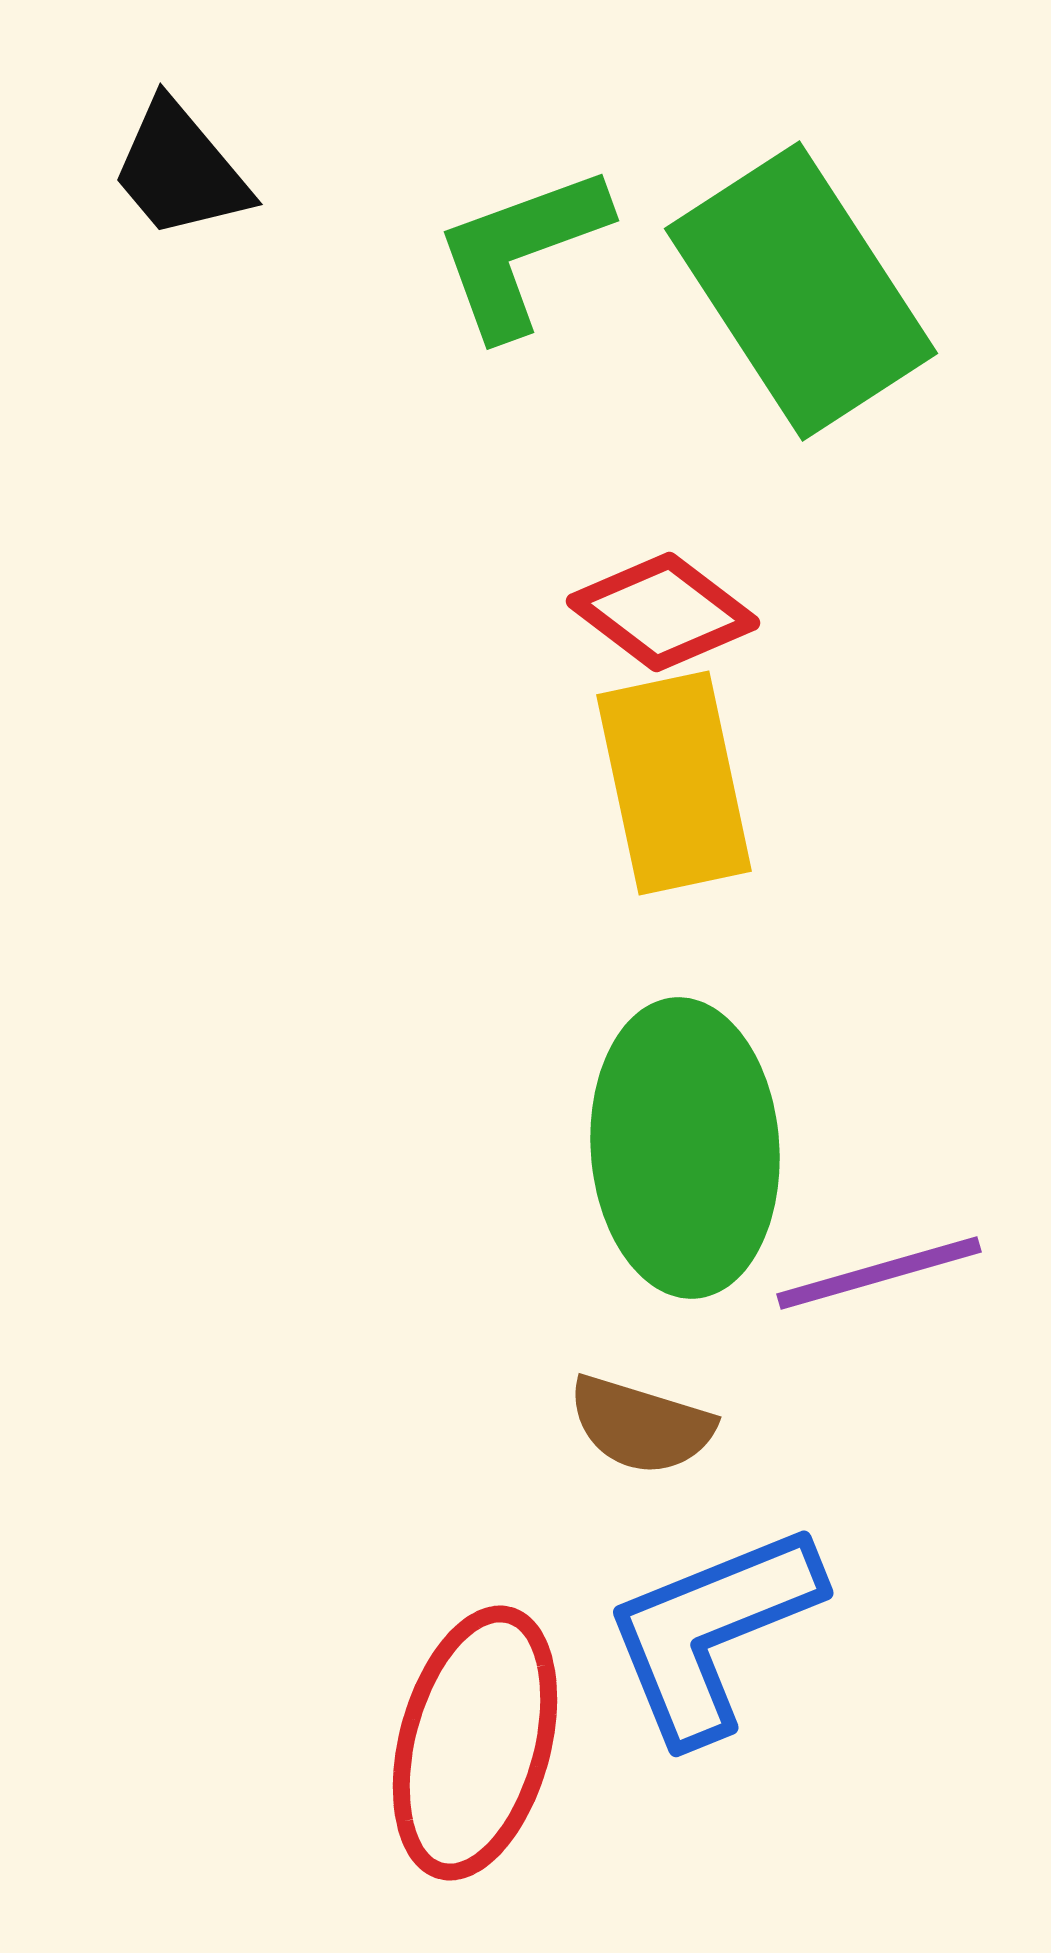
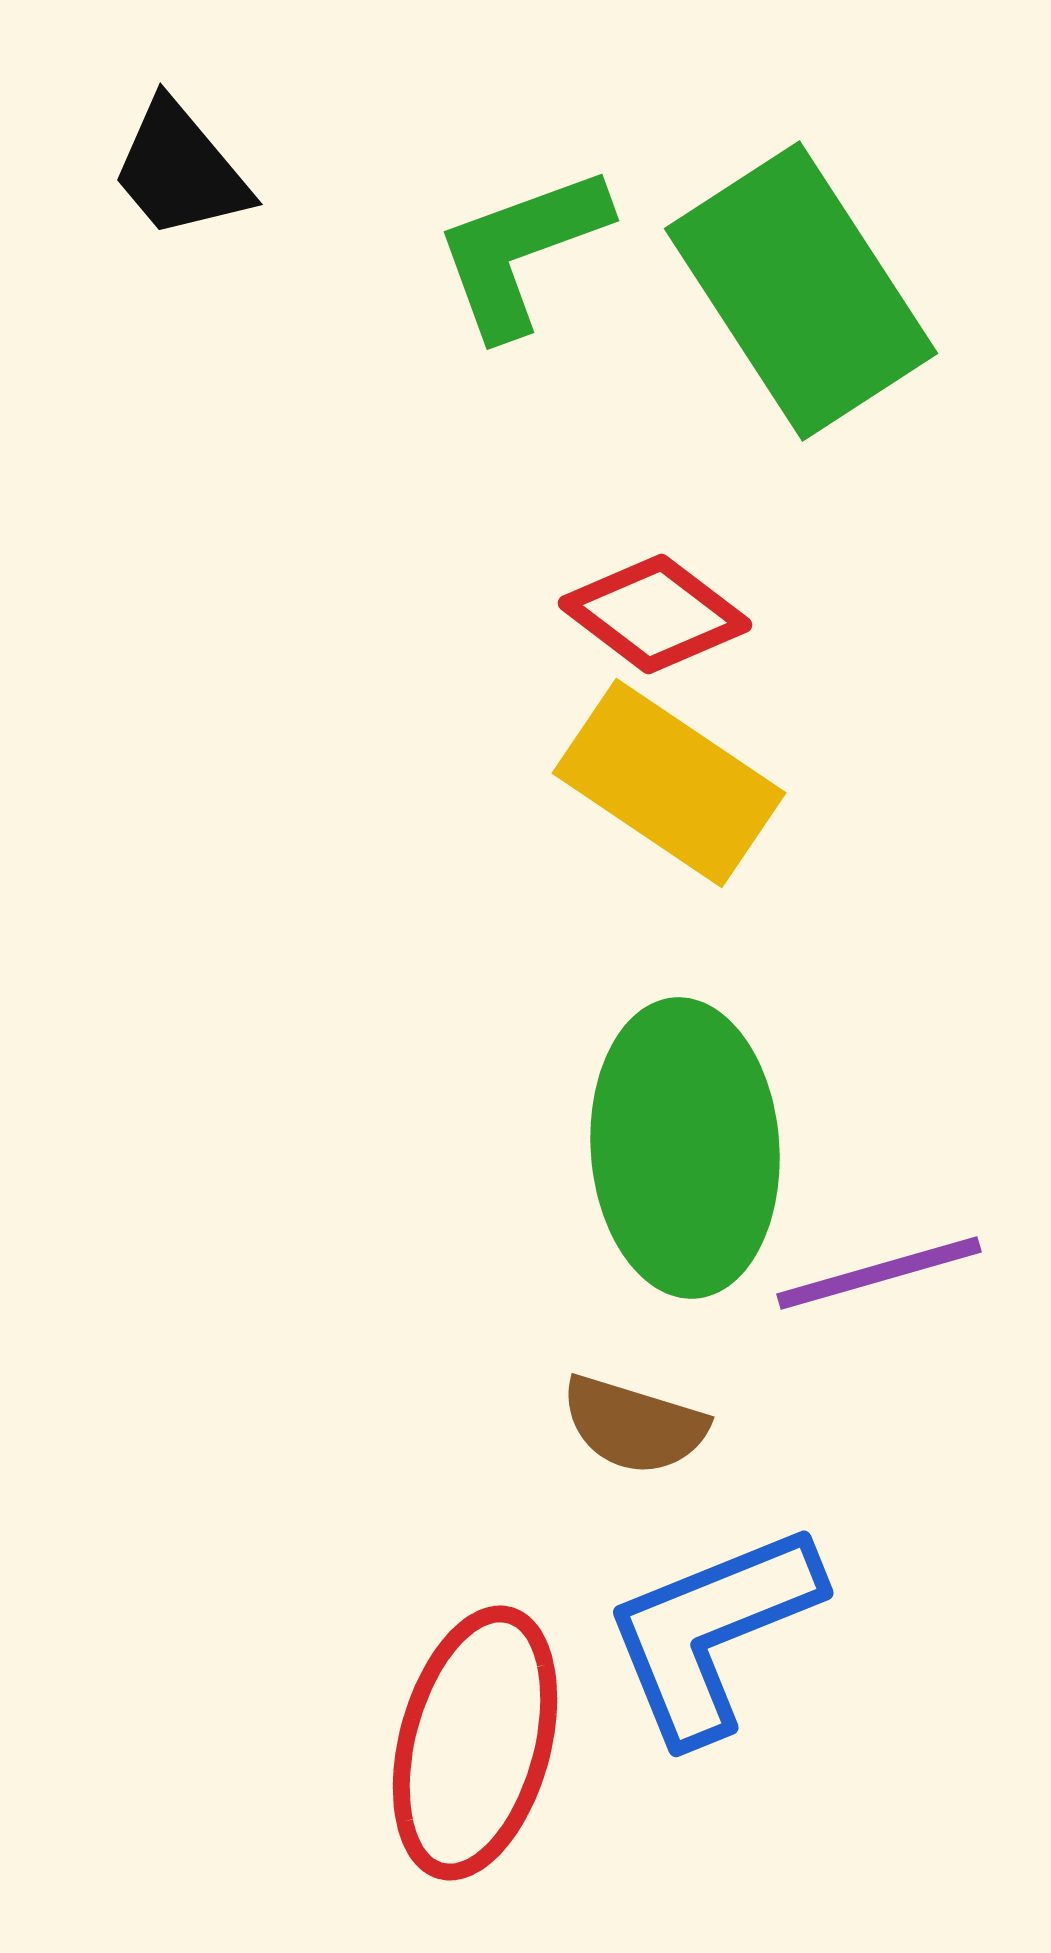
red diamond: moved 8 px left, 2 px down
yellow rectangle: moved 5 px left; rotated 44 degrees counterclockwise
brown semicircle: moved 7 px left
